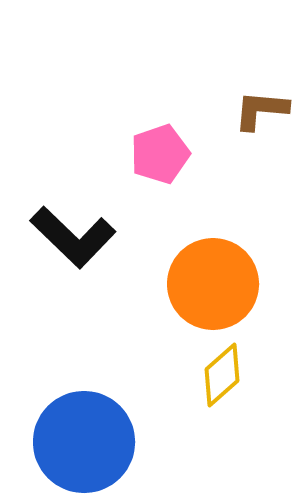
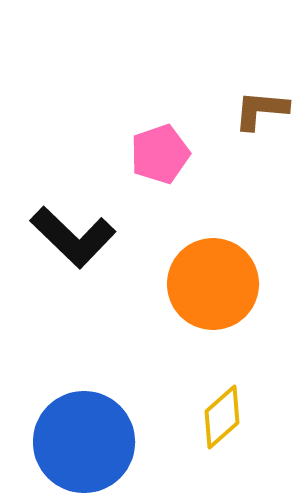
yellow diamond: moved 42 px down
